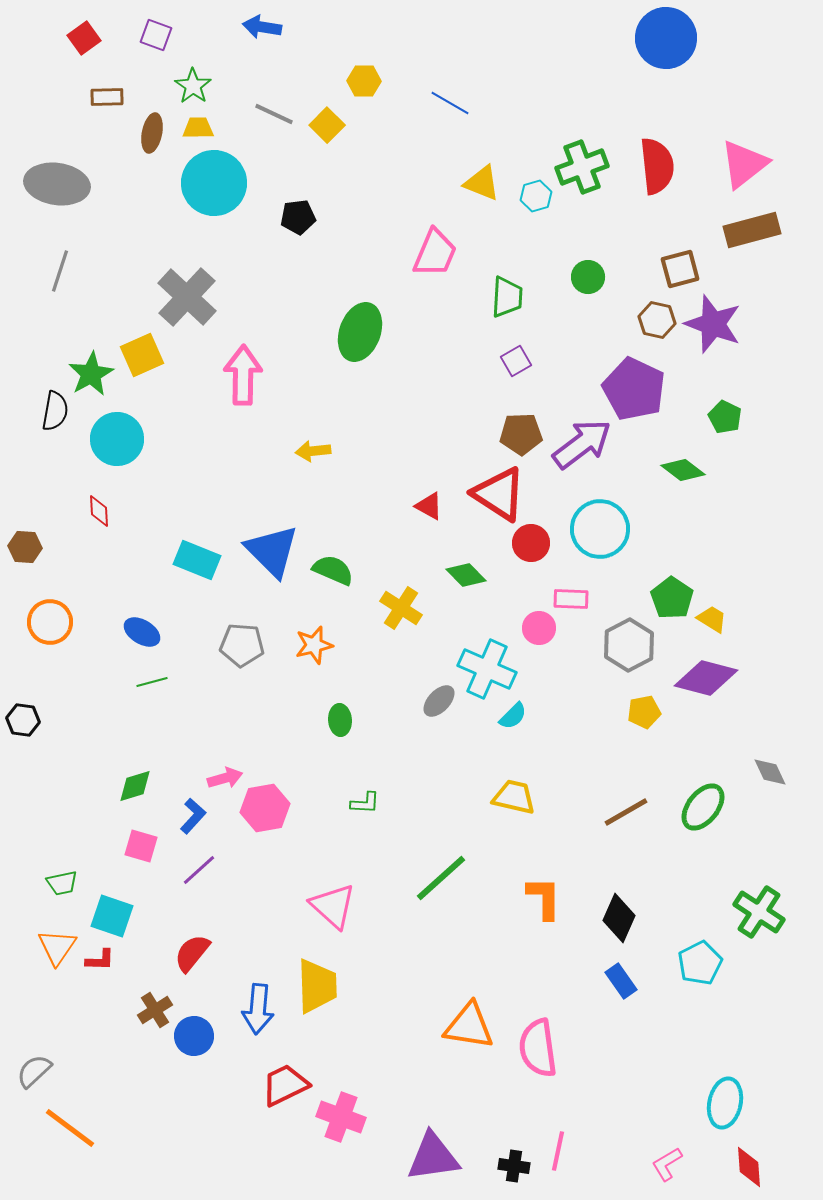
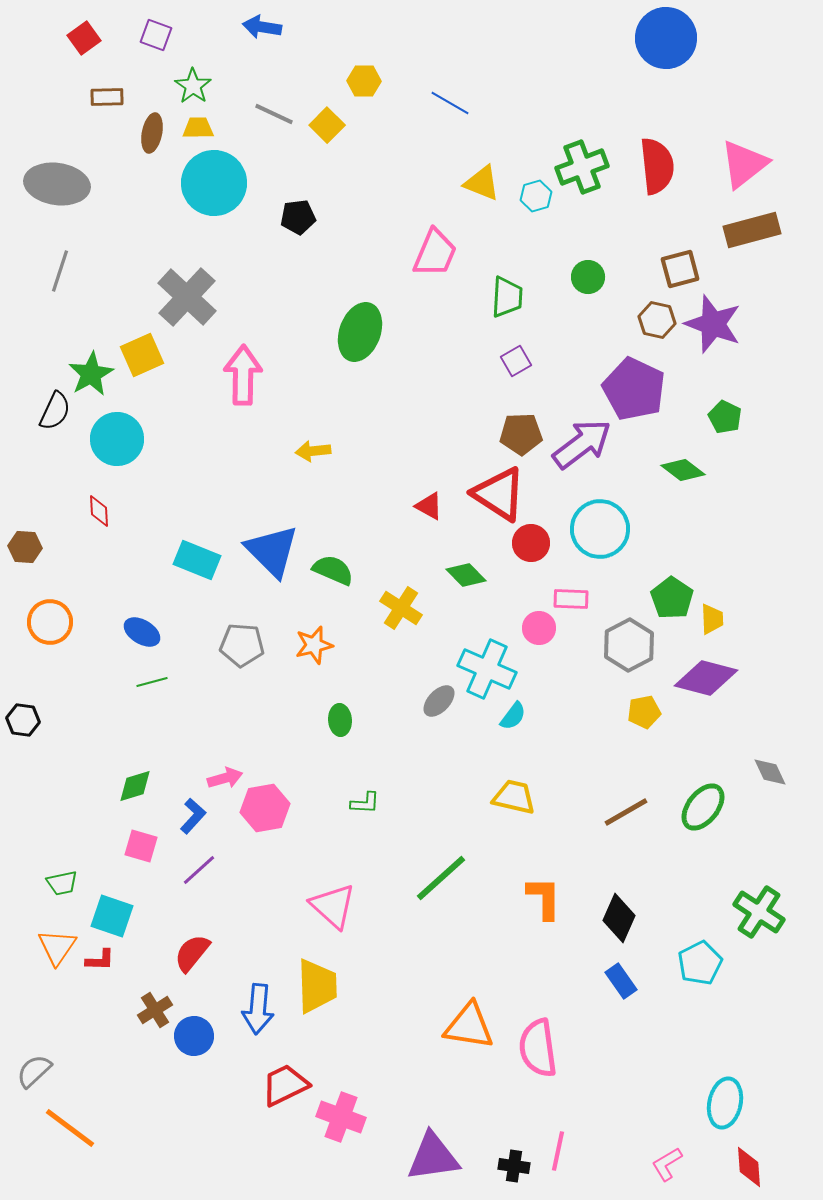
black semicircle at (55, 411): rotated 15 degrees clockwise
yellow trapezoid at (712, 619): rotated 56 degrees clockwise
cyan semicircle at (513, 716): rotated 8 degrees counterclockwise
